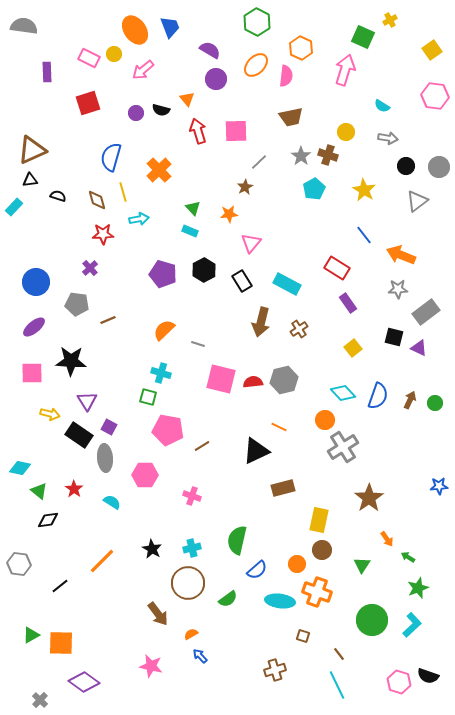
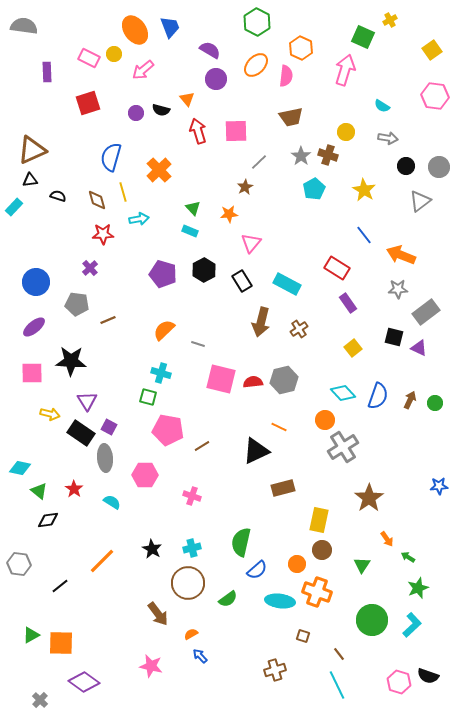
gray triangle at (417, 201): moved 3 px right
black rectangle at (79, 435): moved 2 px right, 2 px up
green semicircle at (237, 540): moved 4 px right, 2 px down
